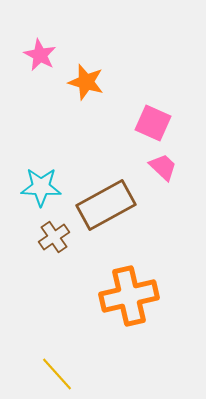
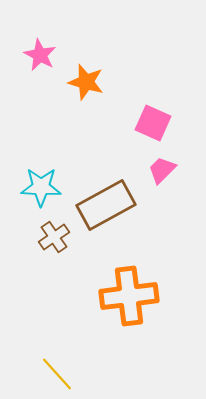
pink trapezoid: moved 1 px left, 3 px down; rotated 88 degrees counterclockwise
orange cross: rotated 6 degrees clockwise
